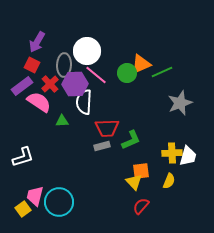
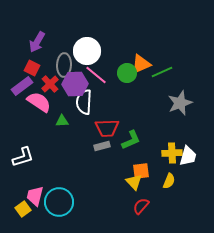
red square: moved 3 px down
